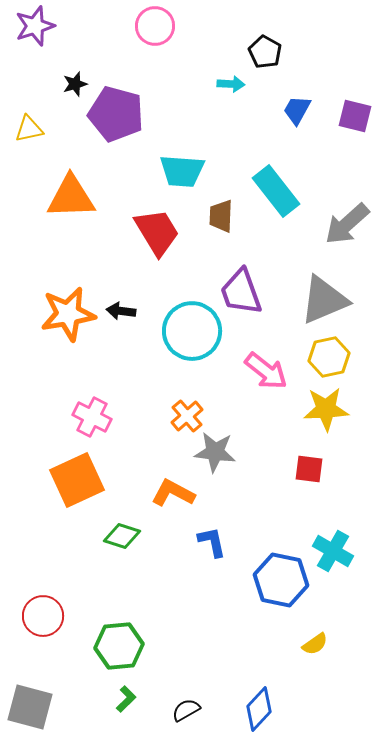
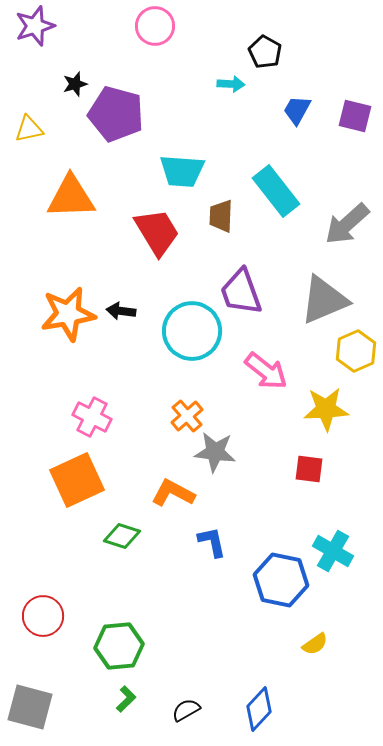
yellow hexagon: moved 27 px right, 6 px up; rotated 12 degrees counterclockwise
